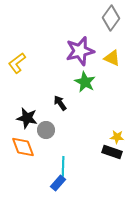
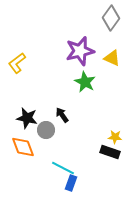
black arrow: moved 2 px right, 12 px down
yellow star: moved 2 px left
black rectangle: moved 2 px left
cyan line: rotated 65 degrees counterclockwise
blue rectangle: moved 13 px right; rotated 21 degrees counterclockwise
